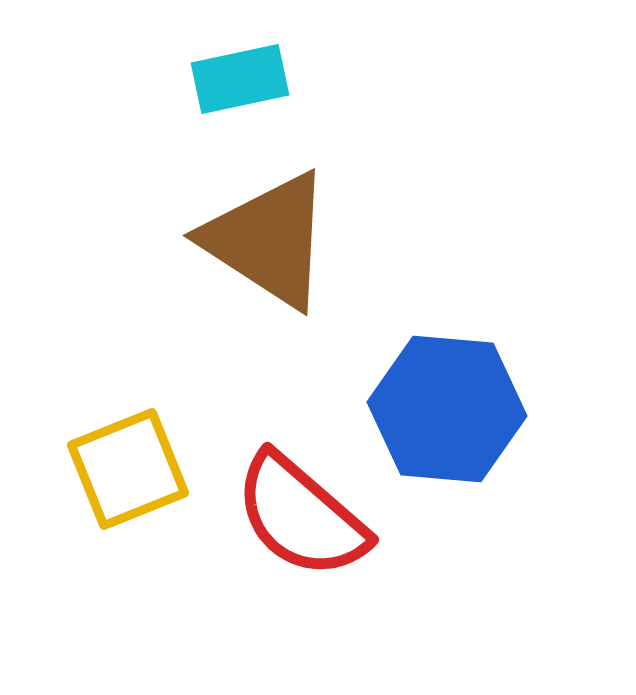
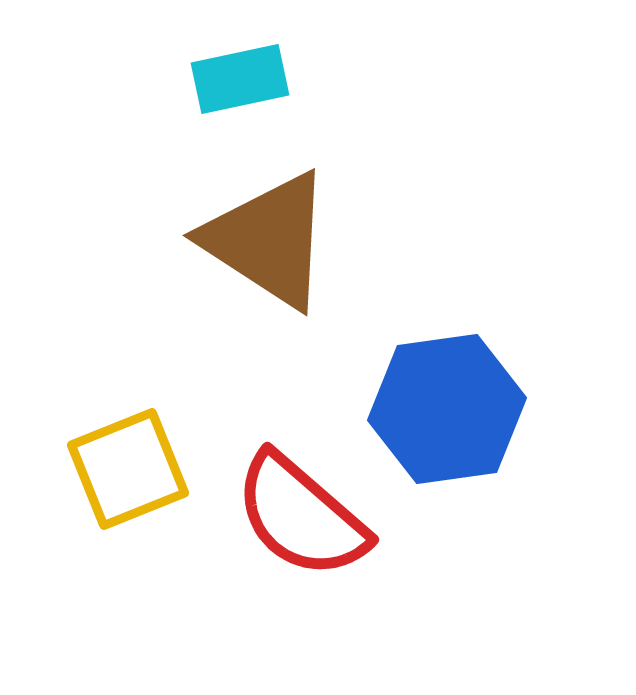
blue hexagon: rotated 13 degrees counterclockwise
